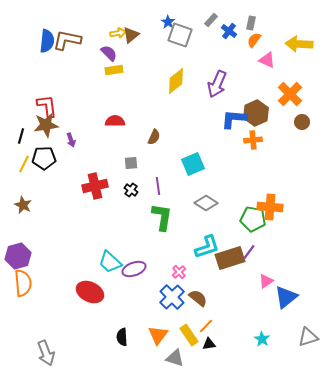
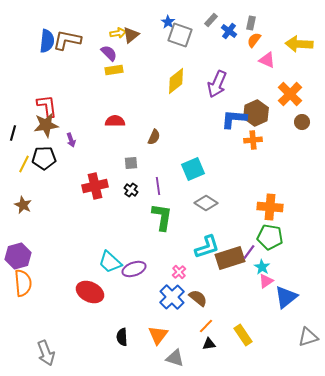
black line at (21, 136): moved 8 px left, 3 px up
cyan square at (193, 164): moved 5 px down
green pentagon at (253, 219): moved 17 px right, 18 px down
yellow rectangle at (189, 335): moved 54 px right
cyan star at (262, 339): moved 72 px up
